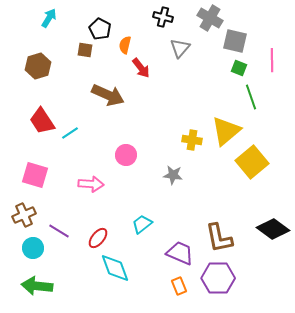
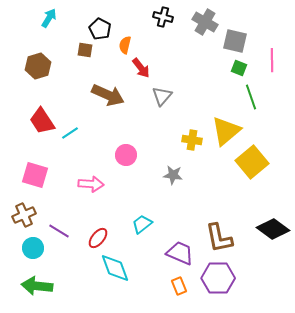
gray cross: moved 5 px left, 4 px down
gray triangle: moved 18 px left, 48 px down
